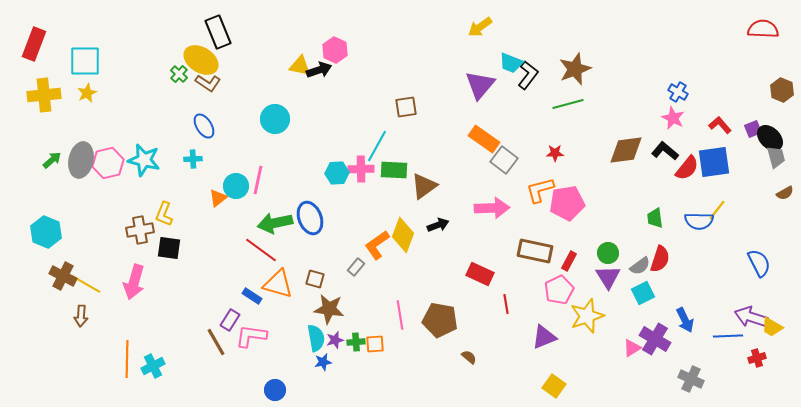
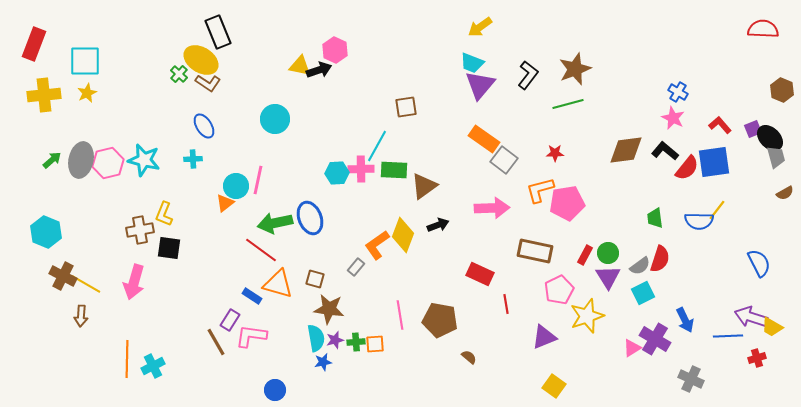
cyan trapezoid at (511, 63): moved 39 px left
orange triangle at (218, 198): moved 7 px right, 5 px down
red rectangle at (569, 261): moved 16 px right, 6 px up
